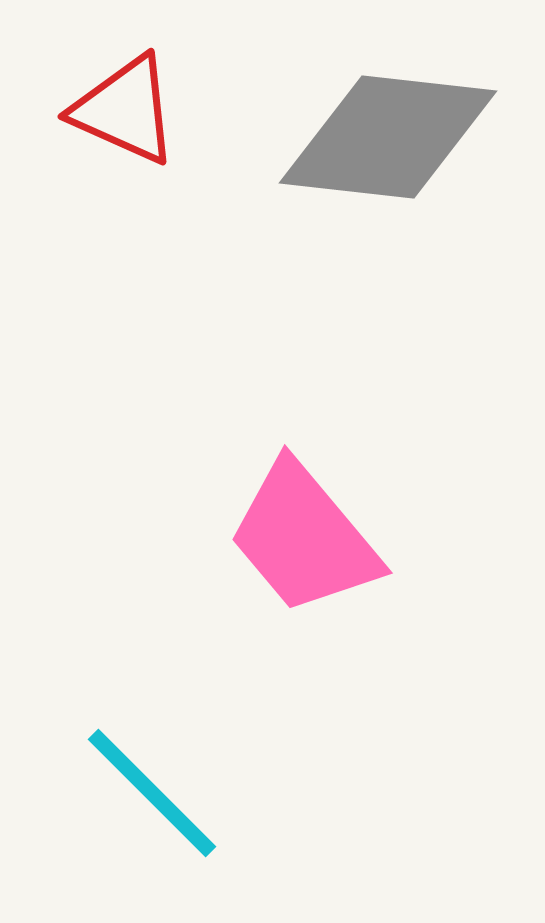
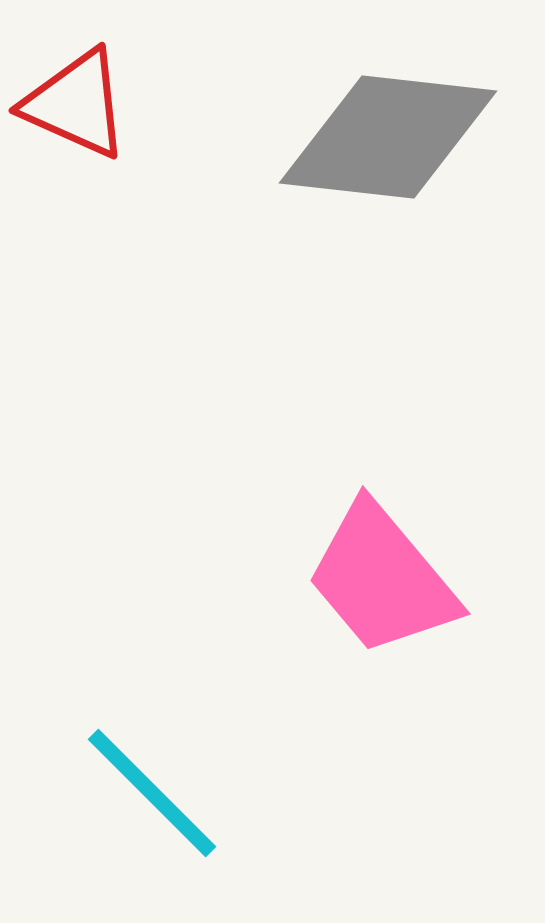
red triangle: moved 49 px left, 6 px up
pink trapezoid: moved 78 px right, 41 px down
